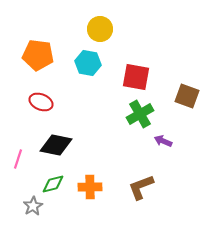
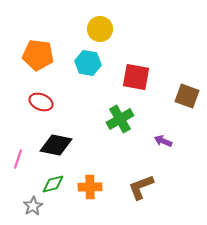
green cross: moved 20 px left, 5 px down
